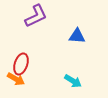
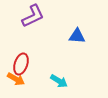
purple L-shape: moved 3 px left
cyan arrow: moved 14 px left
